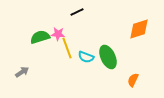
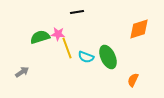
black line: rotated 16 degrees clockwise
